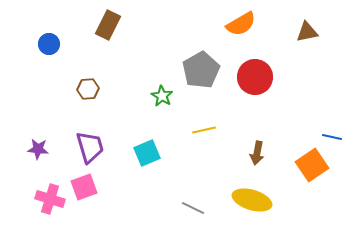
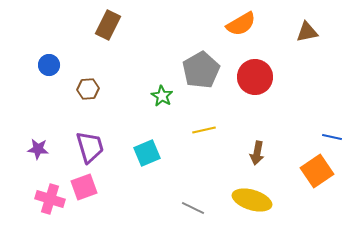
blue circle: moved 21 px down
orange square: moved 5 px right, 6 px down
